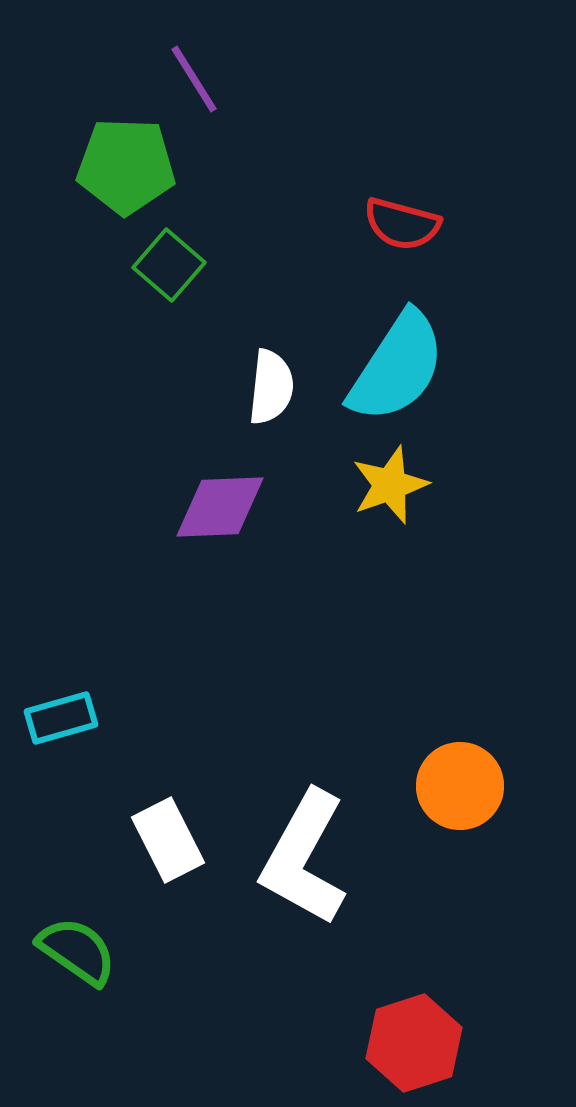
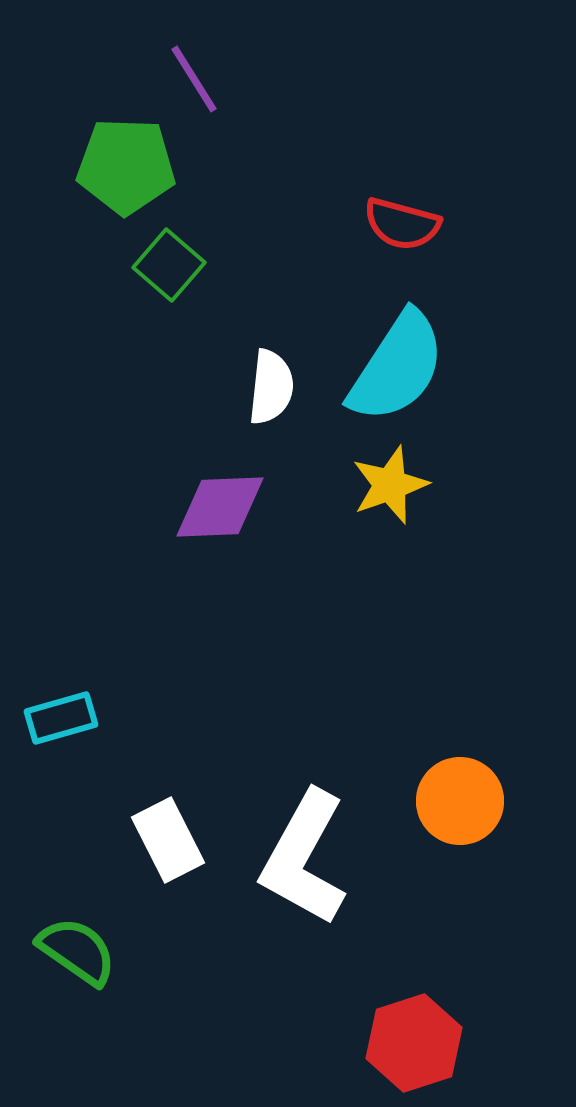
orange circle: moved 15 px down
